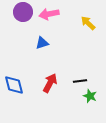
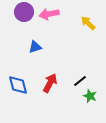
purple circle: moved 1 px right
blue triangle: moved 7 px left, 4 px down
black line: rotated 32 degrees counterclockwise
blue diamond: moved 4 px right
